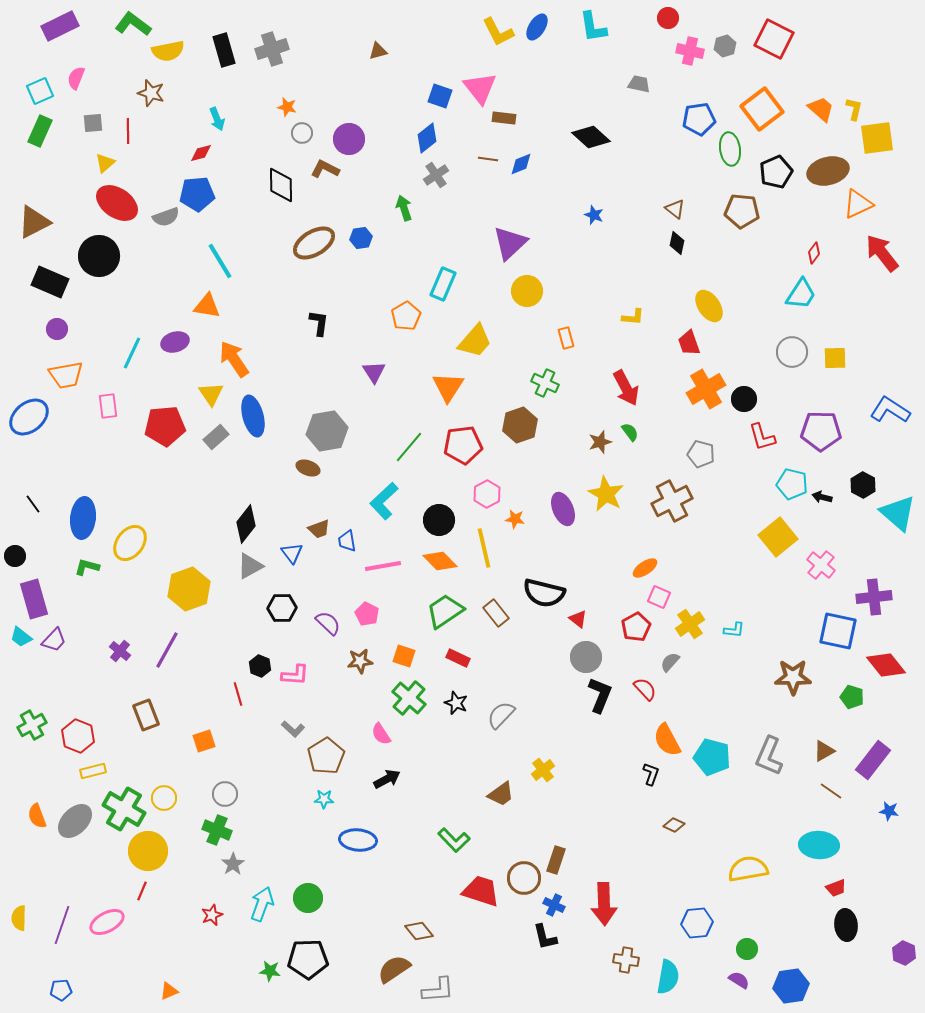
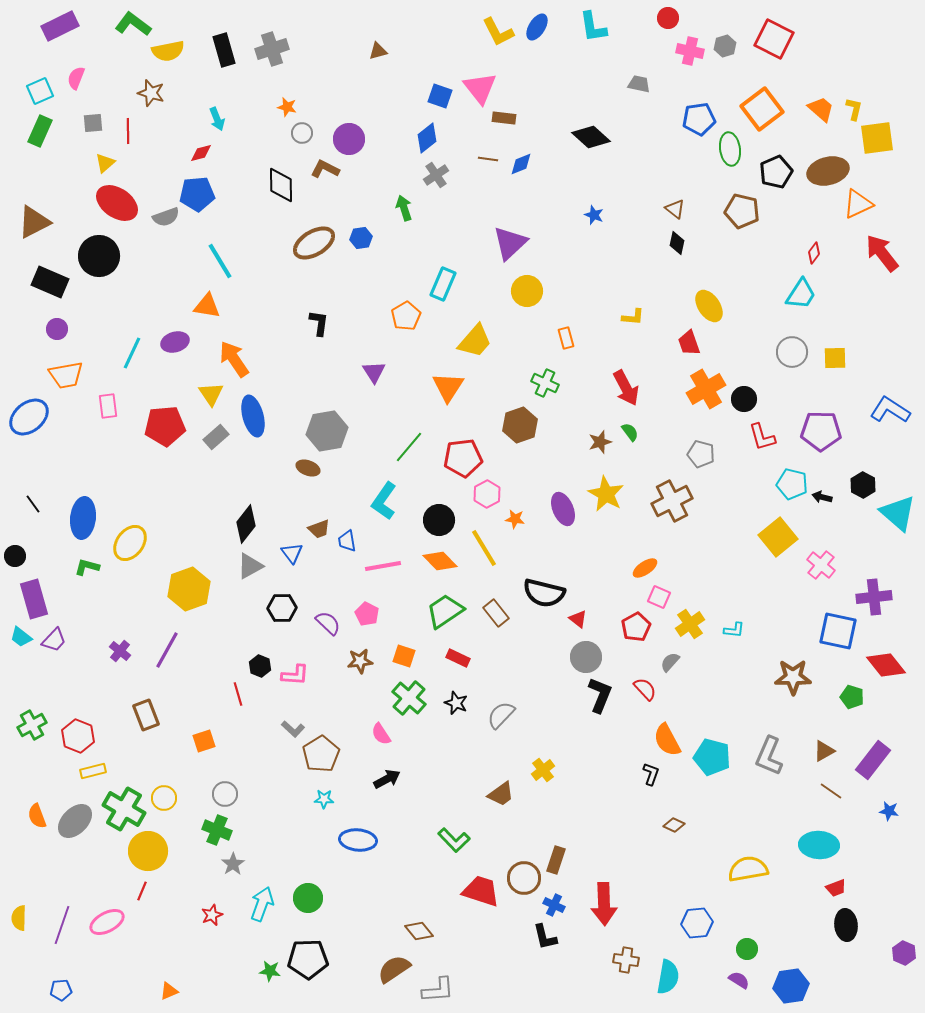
brown pentagon at (742, 211): rotated 8 degrees clockwise
red pentagon at (463, 445): moved 13 px down
cyan L-shape at (384, 501): rotated 12 degrees counterclockwise
yellow line at (484, 548): rotated 18 degrees counterclockwise
brown pentagon at (326, 756): moved 5 px left, 2 px up
